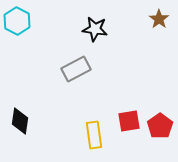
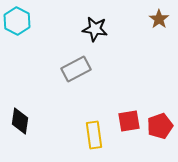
red pentagon: rotated 15 degrees clockwise
